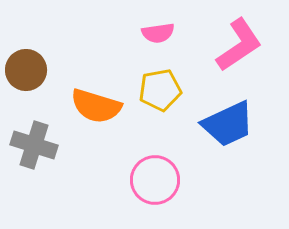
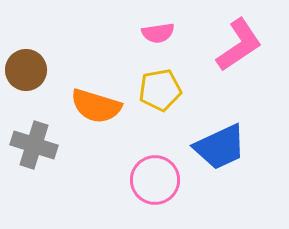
blue trapezoid: moved 8 px left, 23 px down
